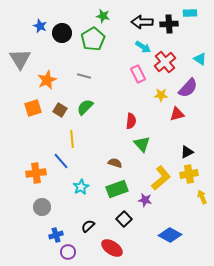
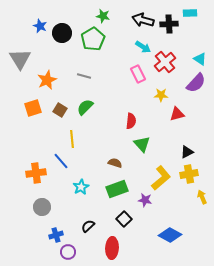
black arrow: moved 1 px right, 2 px up; rotated 15 degrees clockwise
purple semicircle: moved 8 px right, 5 px up
red ellipse: rotated 60 degrees clockwise
